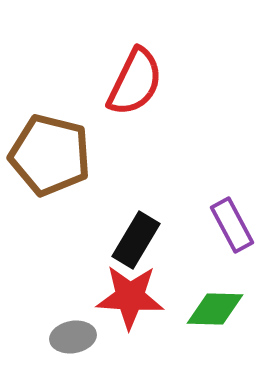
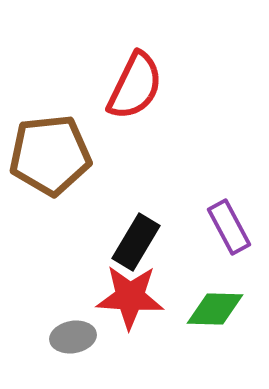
red semicircle: moved 4 px down
brown pentagon: rotated 20 degrees counterclockwise
purple rectangle: moved 3 px left, 2 px down
black rectangle: moved 2 px down
